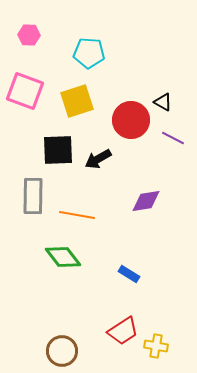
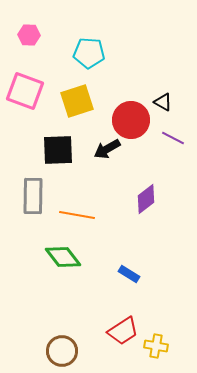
black arrow: moved 9 px right, 10 px up
purple diamond: moved 2 px up; rotated 28 degrees counterclockwise
